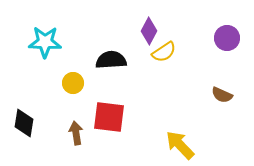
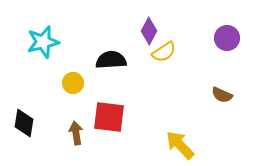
cyan star: moved 2 px left; rotated 16 degrees counterclockwise
